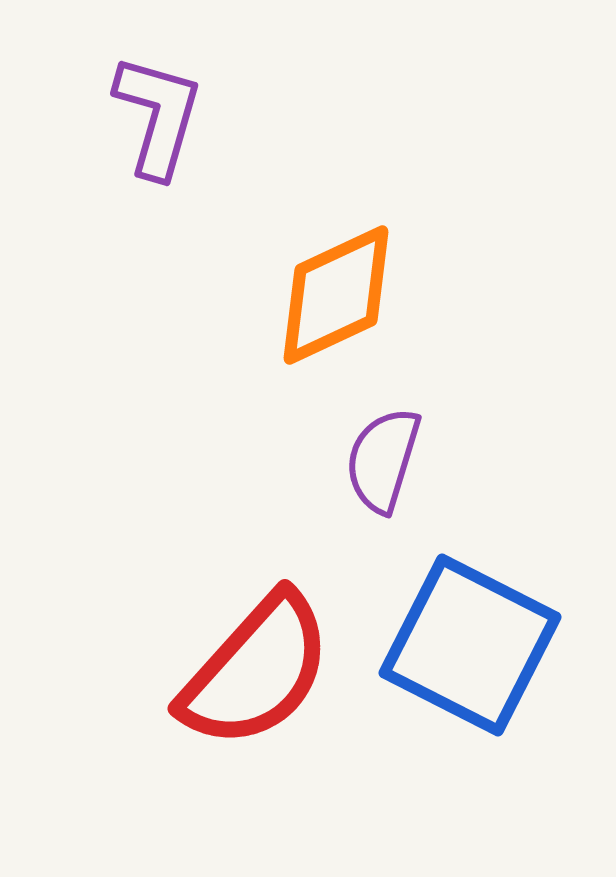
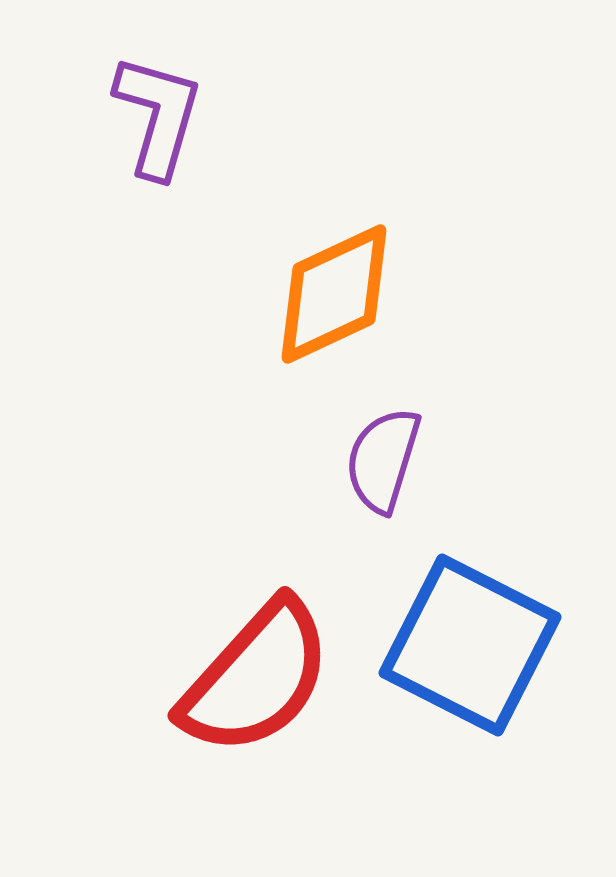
orange diamond: moved 2 px left, 1 px up
red semicircle: moved 7 px down
